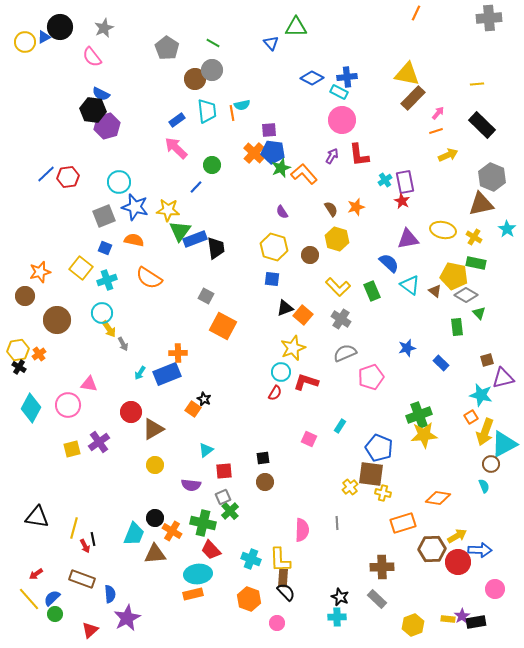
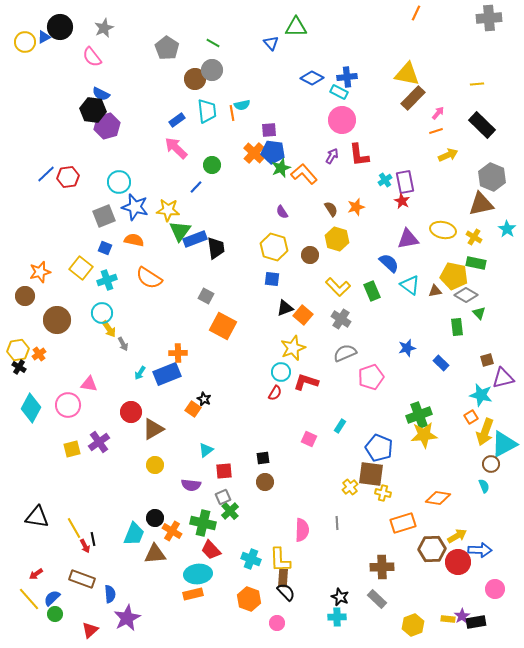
brown triangle at (435, 291): rotated 48 degrees counterclockwise
yellow line at (74, 528): rotated 45 degrees counterclockwise
